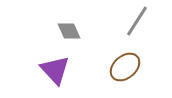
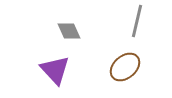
gray line: rotated 20 degrees counterclockwise
